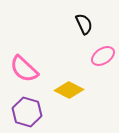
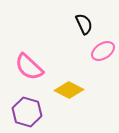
pink ellipse: moved 5 px up
pink semicircle: moved 5 px right, 2 px up
